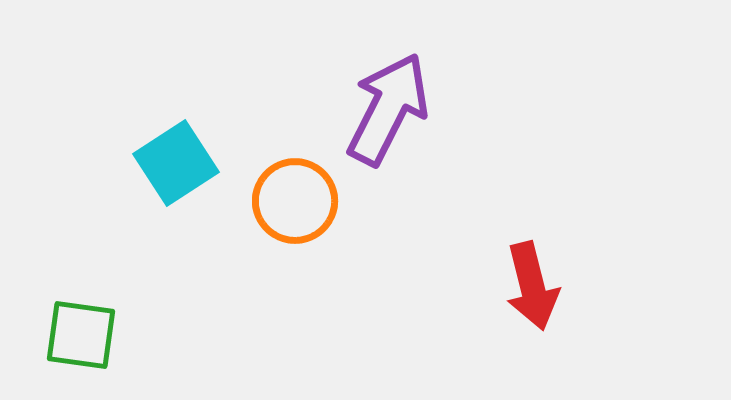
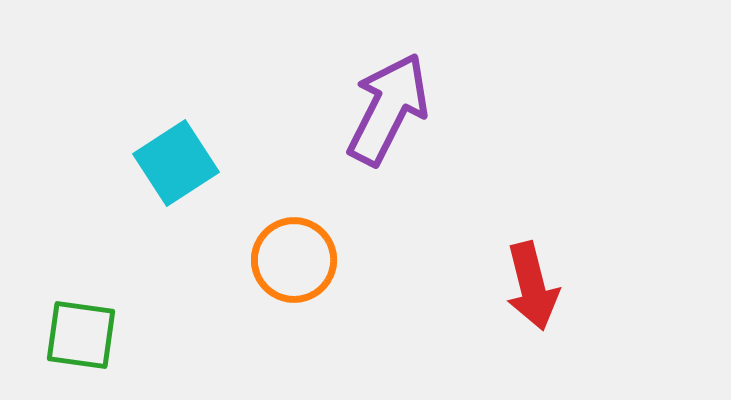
orange circle: moved 1 px left, 59 px down
